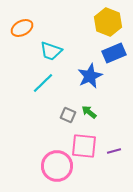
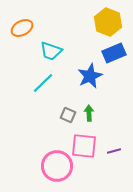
green arrow: moved 1 px down; rotated 49 degrees clockwise
